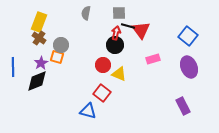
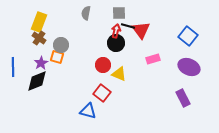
red arrow: moved 2 px up
black circle: moved 1 px right, 2 px up
purple ellipse: rotated 45 degrees counterclockwise
purple rectangle: moved 8 px up
